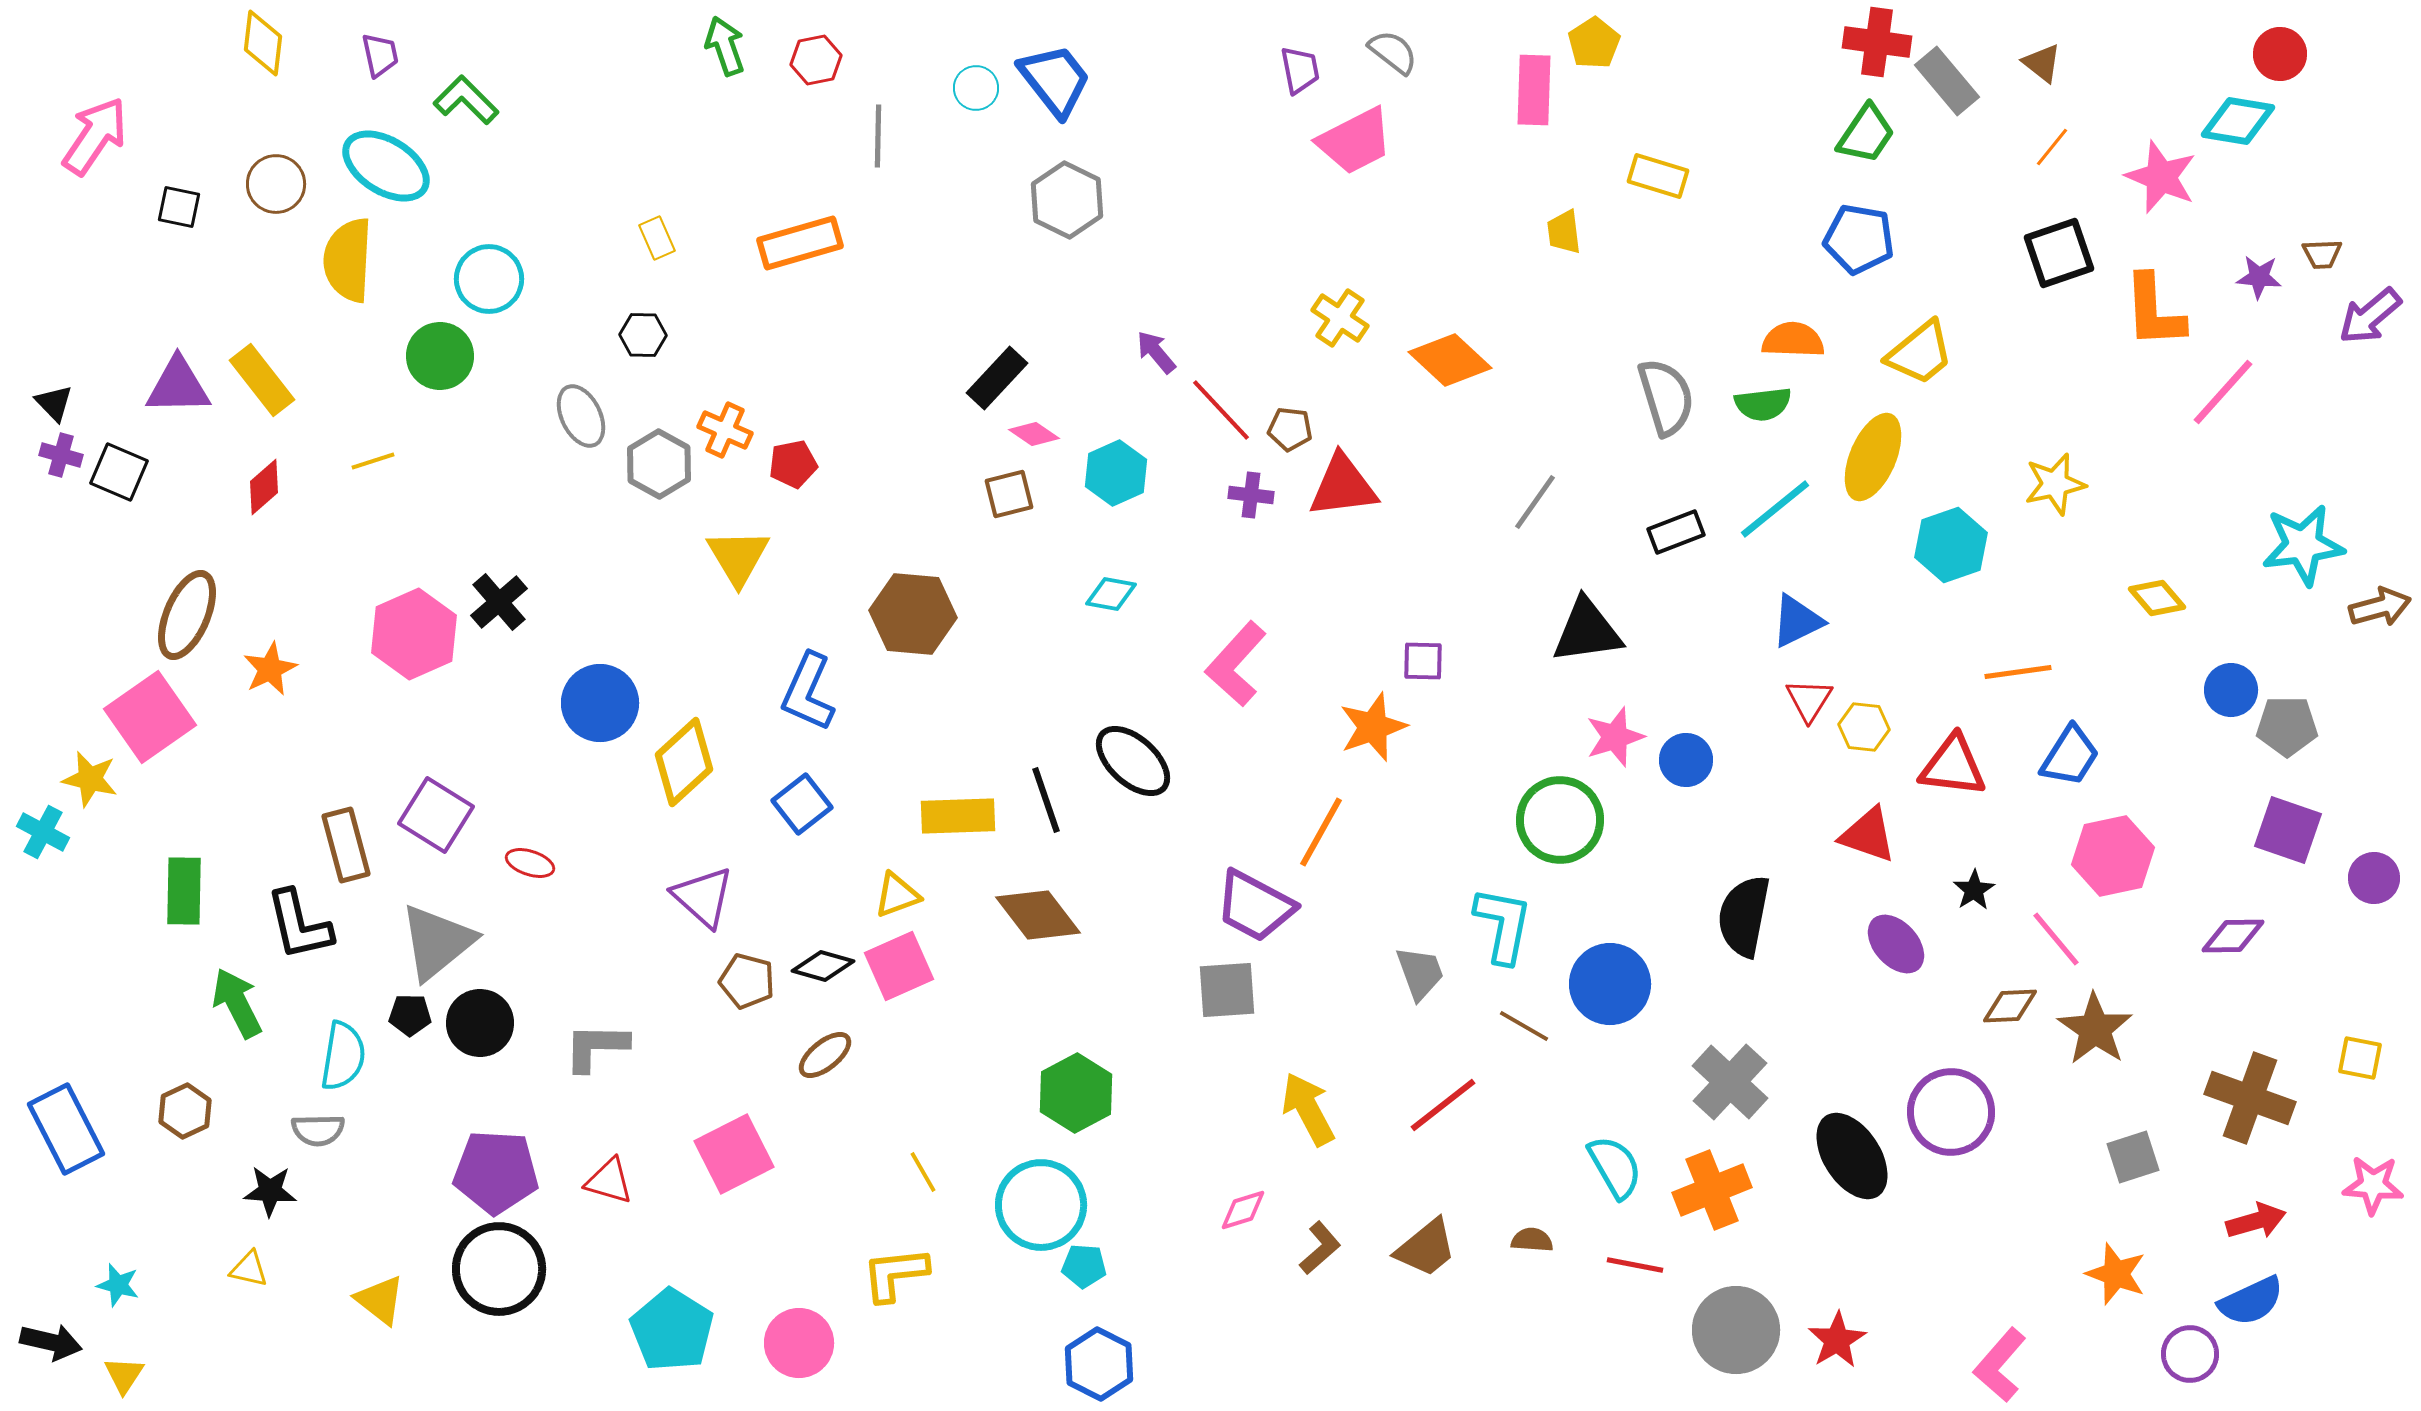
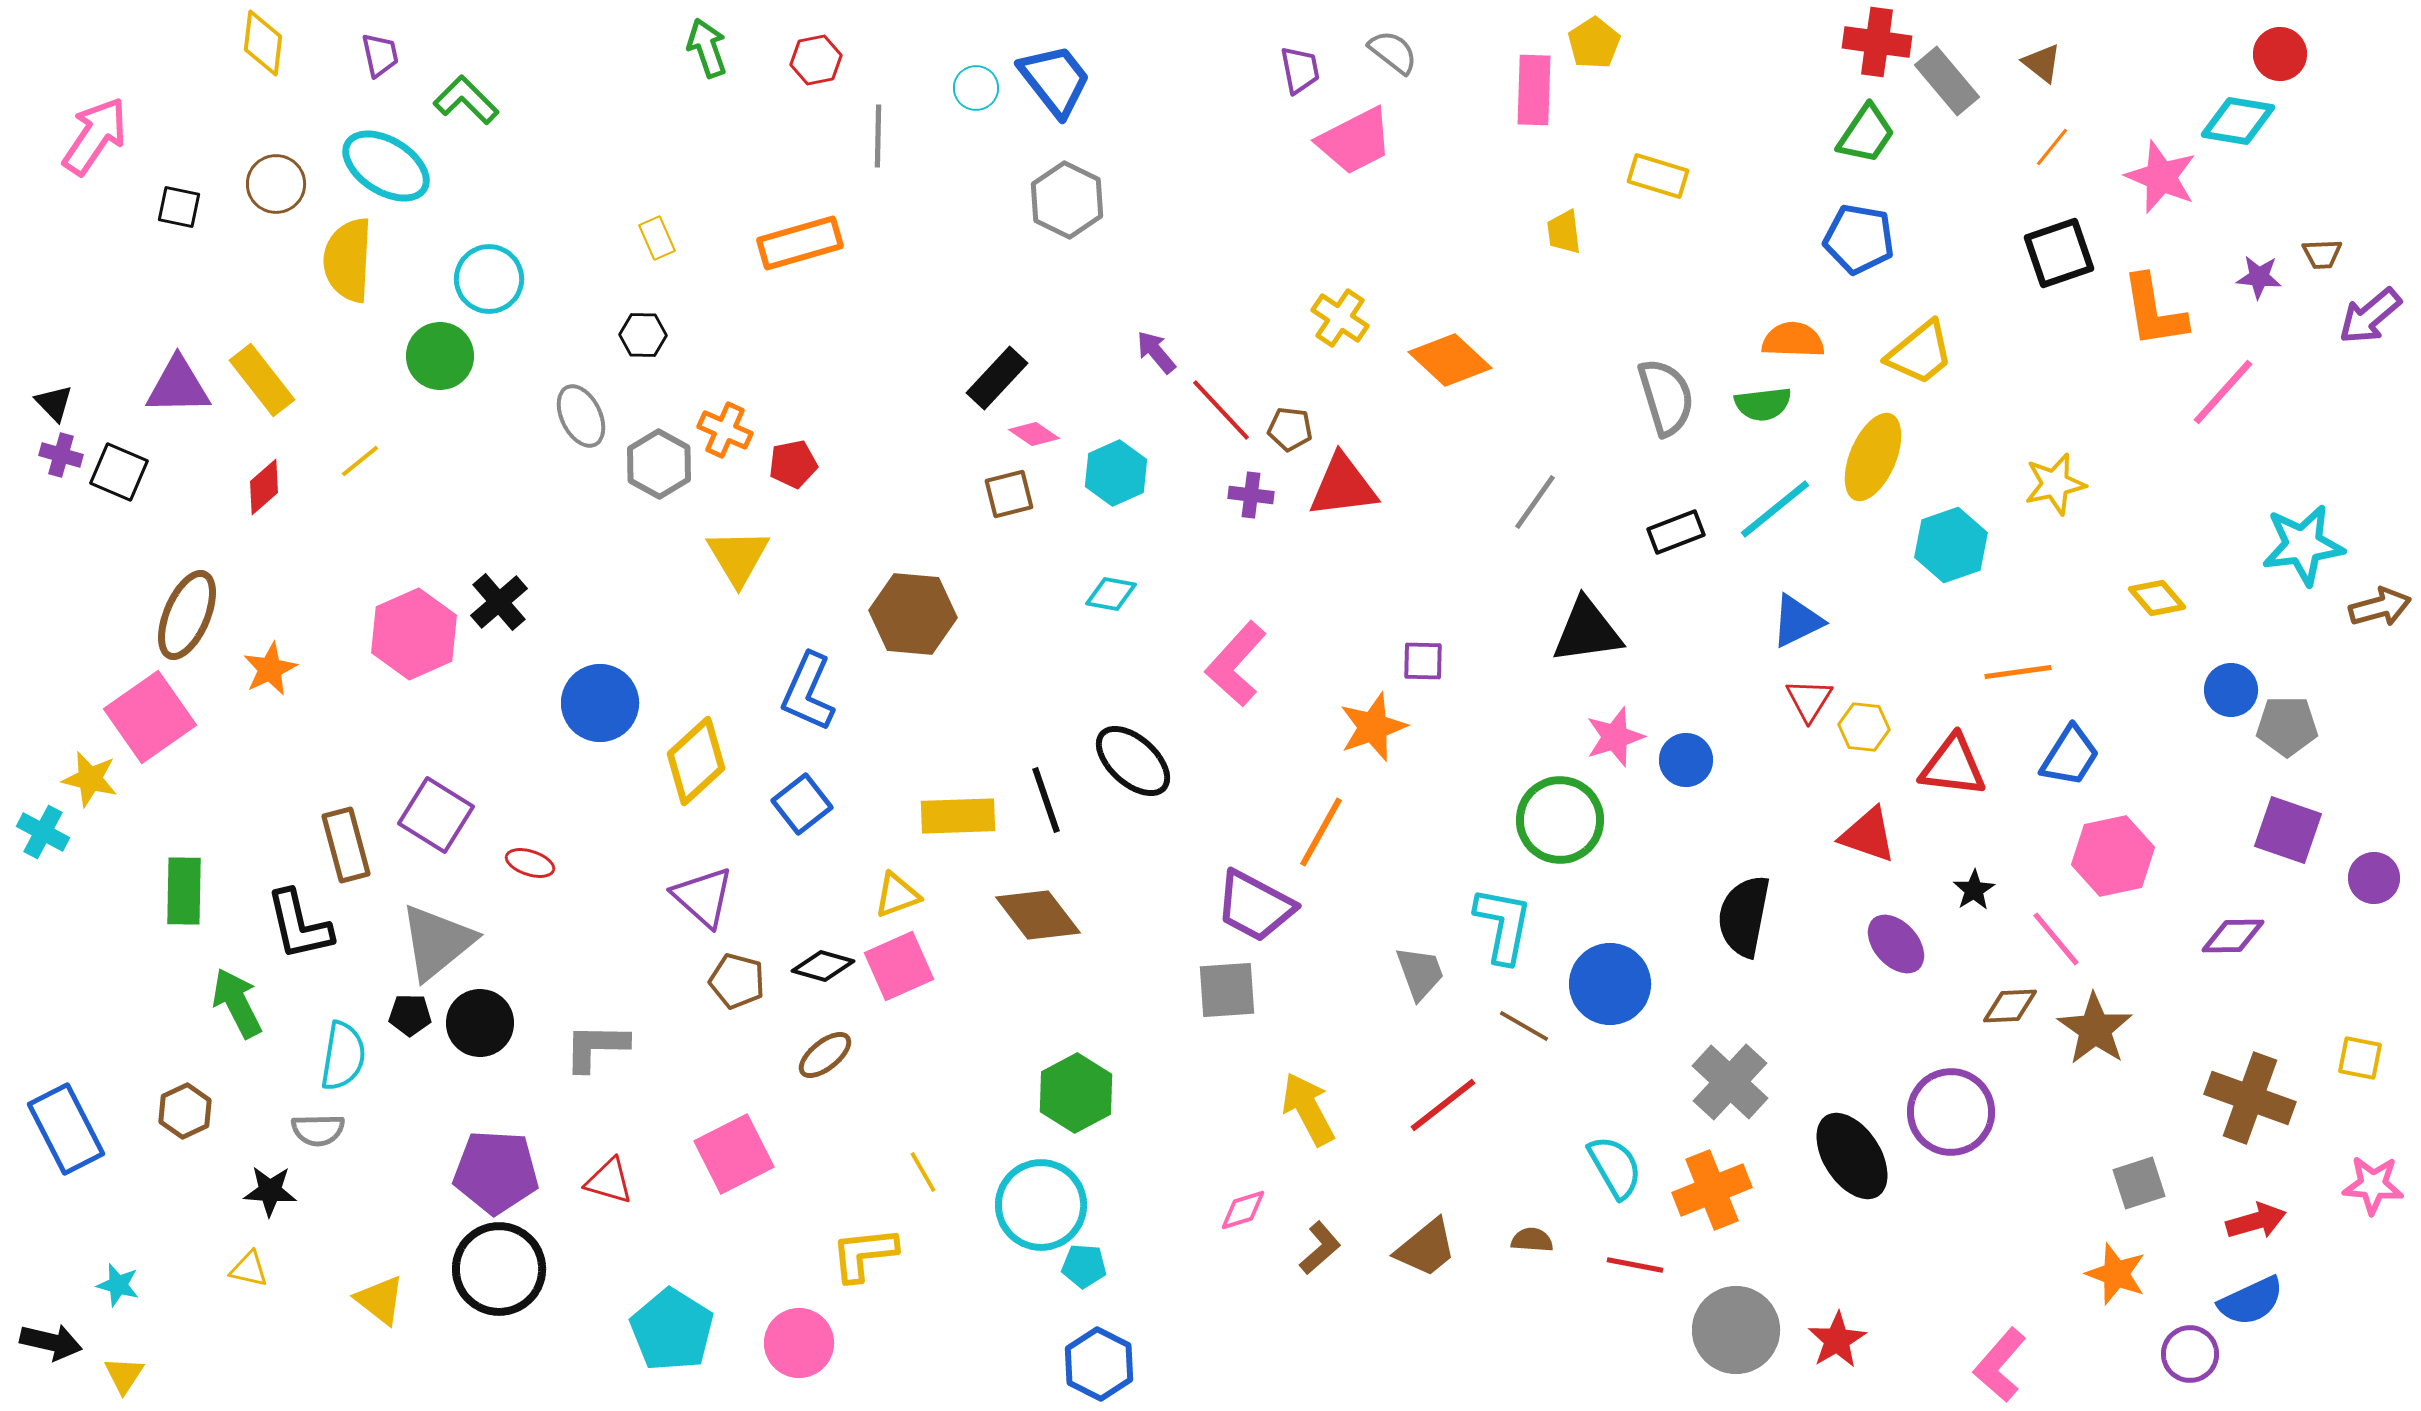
green arrow at (725, 46): moved 18 px left, 2 px down
orange L-shape at (2154, 311): rotated 6 degrees counterclockwise
yellow line at (373, 461): moved 13 px left; rotated 21 degrees counterclockwise
yellow diamond at (684, 762): moved 12 px right, 1 px up
brown pentagon at (747, 981): moved 10 px left
gray square at (2133, 1157): moved 6 px right, 26 px down
yellow L-shape at (895, 1274): moved 31 px left, 20 px up
